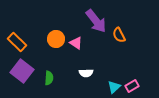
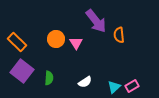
orange semicircle: rotated 21 degrees clockwise
pink triangle: rotated 24 degrees clockwise
white semicircle: moved 1 px left, 9 px down; rotated 32 degrees counterclockwise
